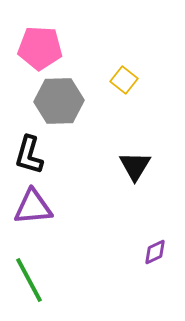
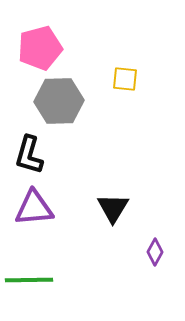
pink pentagon: rotated 18 degrees counterclockwise
yellow square: moved 1 px right, 1 px up; rotated 32 degrees counterclockwise
black triangle: moved 22 px left, 42 px down
purple triangle: moved 1 px right, 1 px down
purple diamond: rotated 36 degrees counterclockwise
green line: rotated 63 degrees counterclockwise
